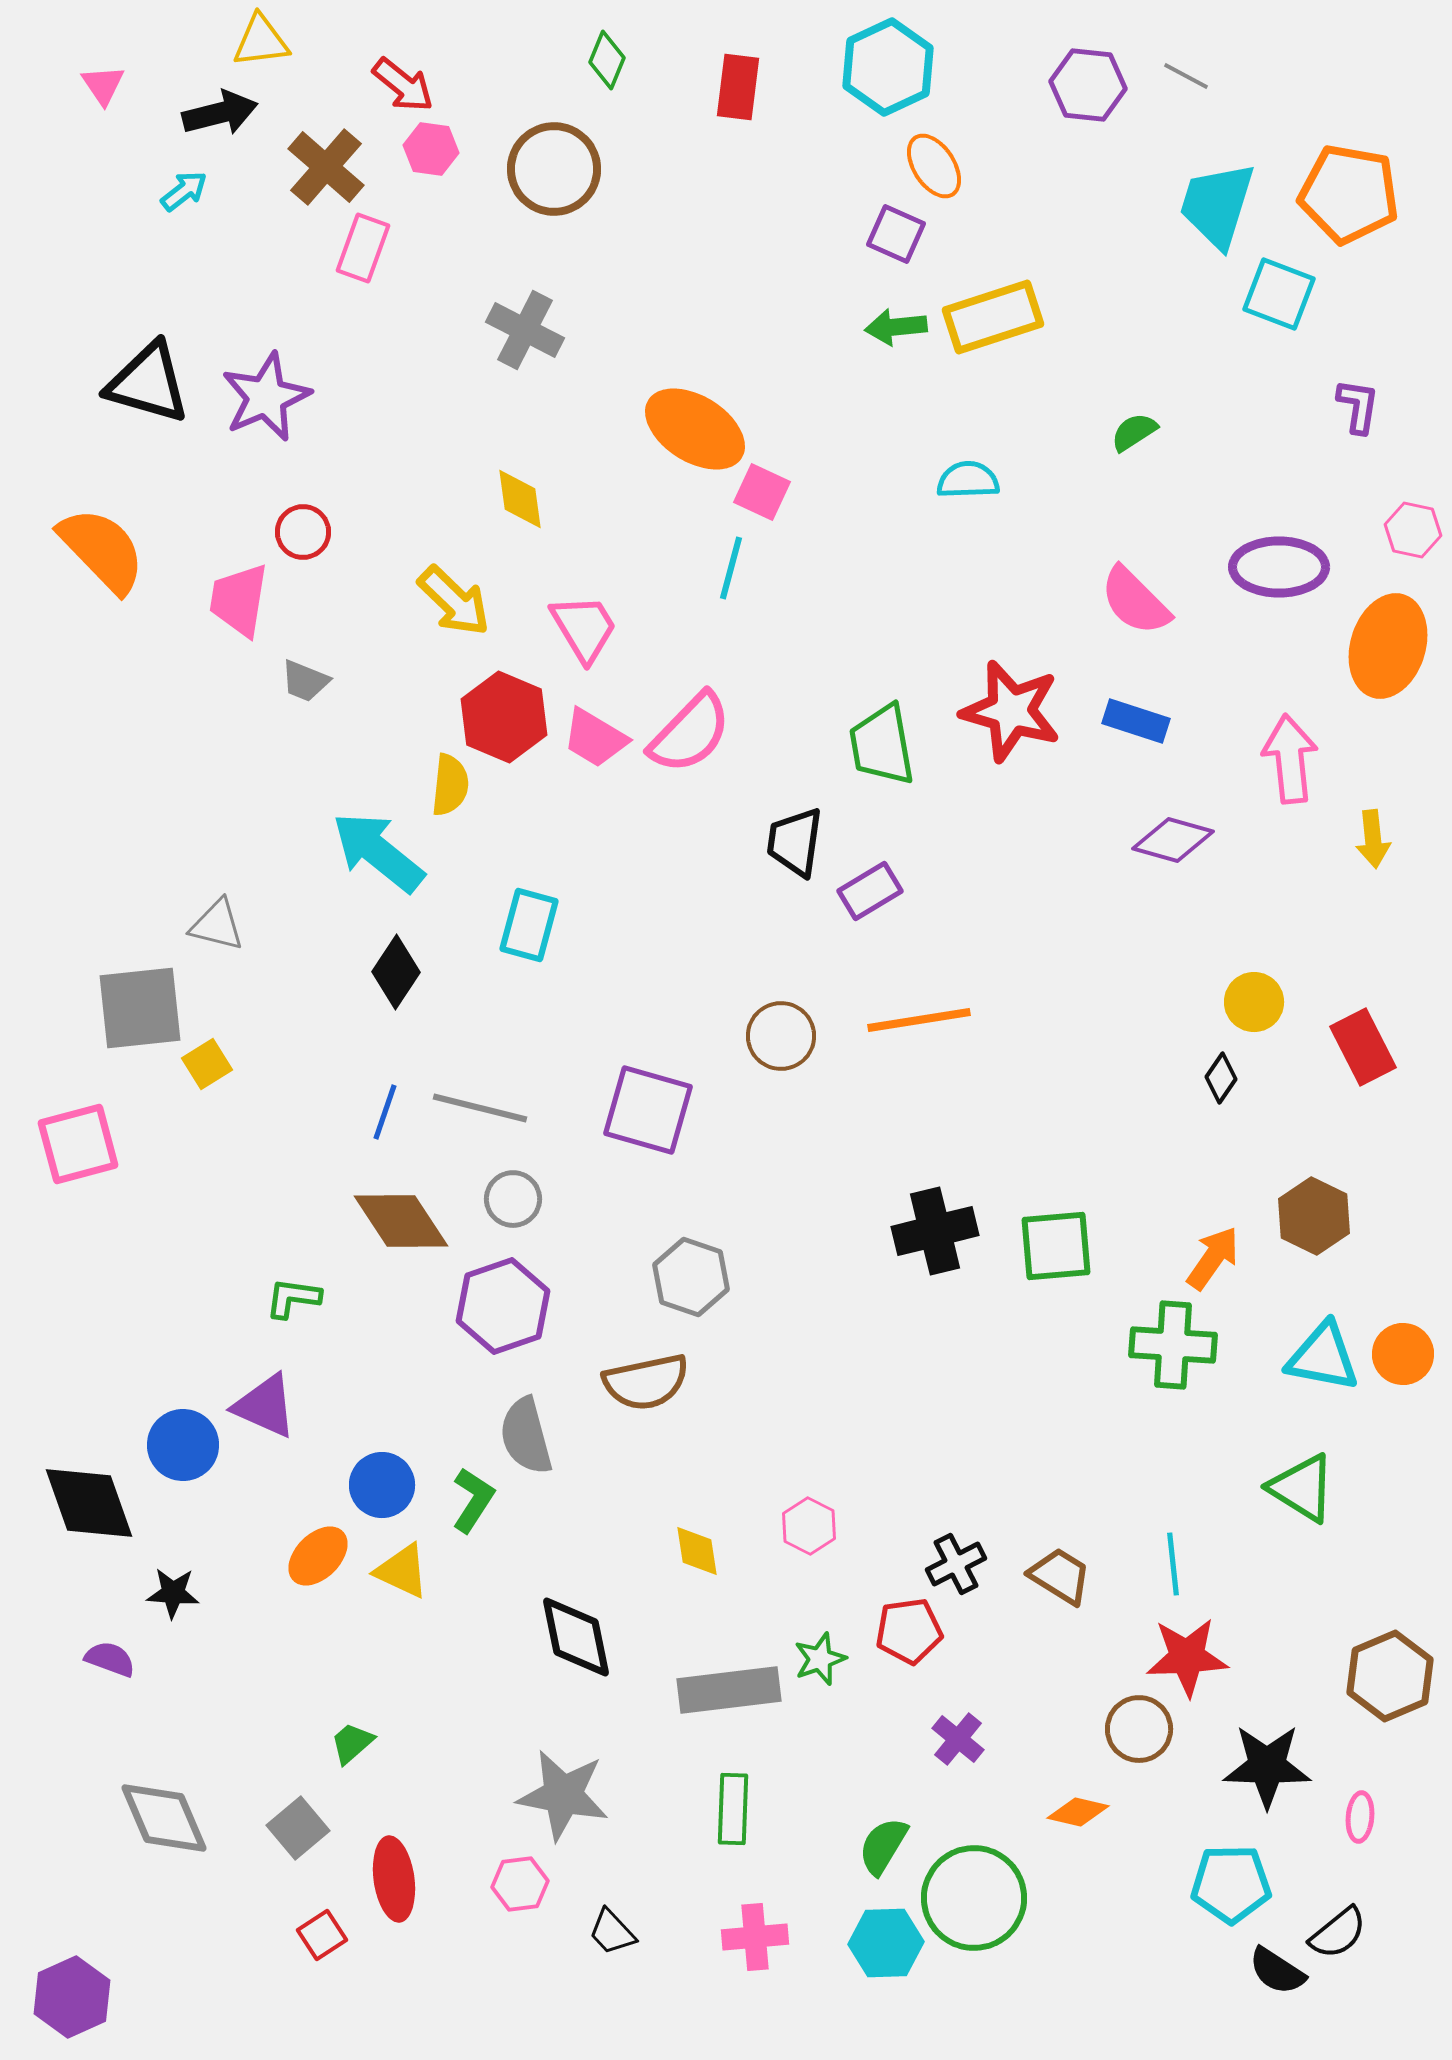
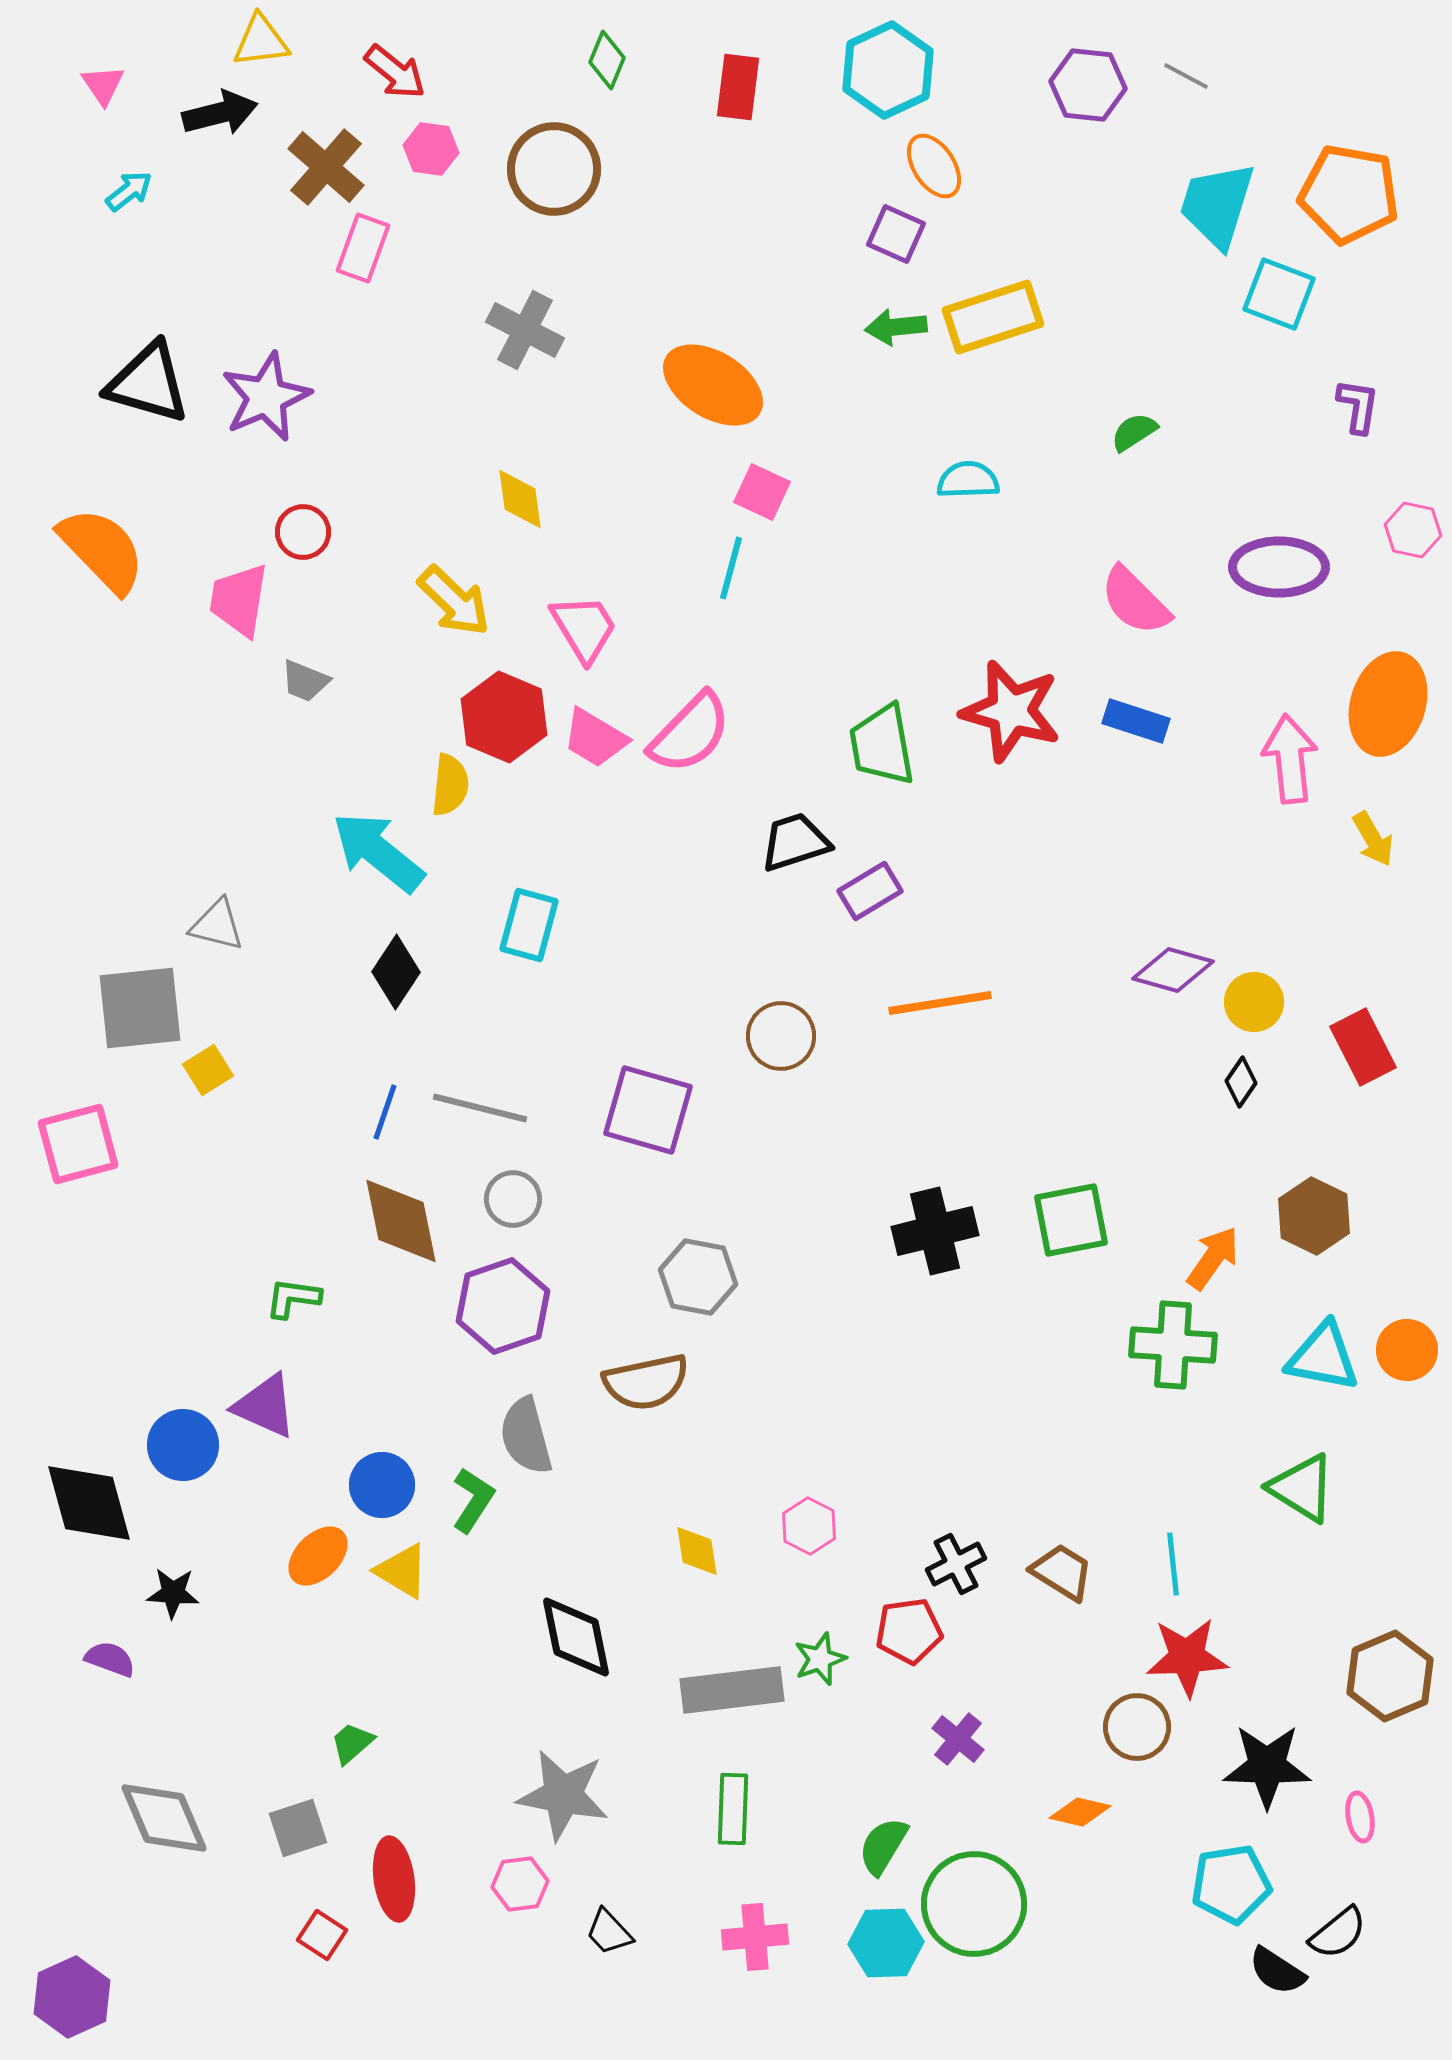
cyan hexagon at (888, 67): moved 3 px down
red arrow at (403, 85): moved 8 px left, 13 px up
cyan arrow at (184, 191): moved 55 px left
orange ellipse at (695, 429): moved 18 px right, 44 px up
orange ellipse at (1388, 646): moved 58 px down
yellow arrow at (1373, 839): rotated 24 degrees counterclockwise
purple diamond at (1173, 840): moved 130 px down
black trapezoid at (795, 842): rotated 64 degrees clockwise
orange line at (919, 1020): moved 21 px right, 17 px up
yellow square at (207, 1064): moved 1 px right, 6 px down
black diamond at (1221, 1078): moved 20 px right, 4 px down
brown diamond at (401, 1221): rotated 22 degrees clockwise
green square at (1056, 1246): moved 15 px right, 26 px up; rotated 6 degrees counterclockwise
gray hexagon at (691, 1277): moved 7 px right; rotated 8 degrees counterclockwise
orange circle at (1403, 1354): moved 4 px right, 4 px up
black diamond at (89, 1503): rotated 4 degrees clockwise
yellow triangle at (402, 1571): rotated 6 degrees clockwise
brown trapezoid at (1060, 1576): moved 2 px right, 4 px up
gray rectangle at (729, 1690): moved 3 px right
brown circle at (1139, 1729): moved 2 px left, 2 px up
orange diamond at (1078, 1812): moved 2 px right
pink ellipse at (1360, 1817): rotated 15 degrees counterclockwise
gray square at (298, 1828): rotated 22 degrees clockwise
cyan pentagon at (1231, 1884): rotated 8 degrees counterclockwise
green circle at (974, 1898): moved 6 px down
black trapezoid at (612, 1932): moved 3 px left
red square at (322, 1935): rotated 24 degrees counterclockwise
